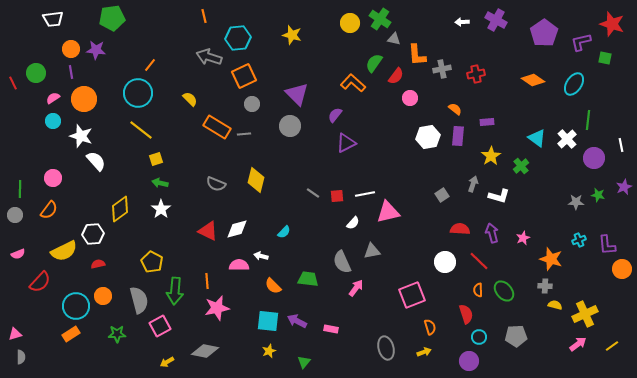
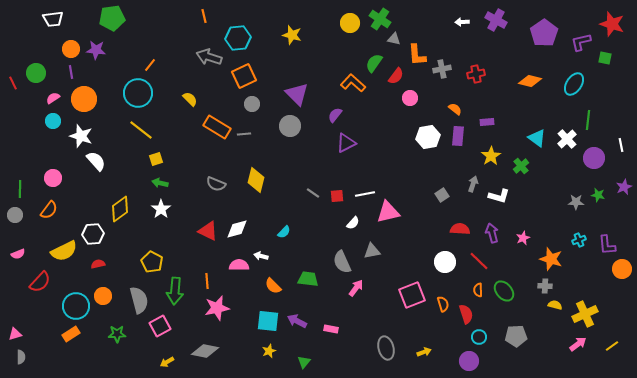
orange diamond at (533, 80): moved 3 px left, 1 px down; rotated 20 degrees counterclockwise
orange semicircle at (430, 327): moved 13 px right, 23 px up
